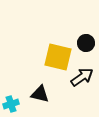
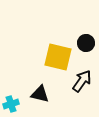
black arrow: moved 4 px down; rotated 20 degrees counterclockwise
